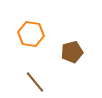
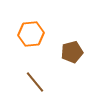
orange hexagon: rotated 15 degrees counterclockwise
